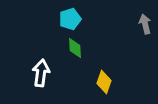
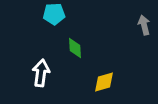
cyan pentagon: moved 16 px left, 5 px up; rotated 15 degrees clockwise
gray arrow: moved 1 px left, 1 px down
yellow diamond: rotated 55 degrees clockwise
